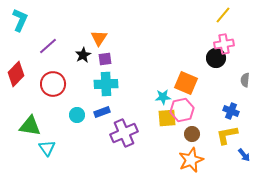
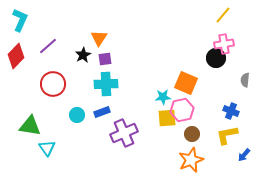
red diamond: moved 18 px up
blue arrow: rotated 80 degrees clockwise
